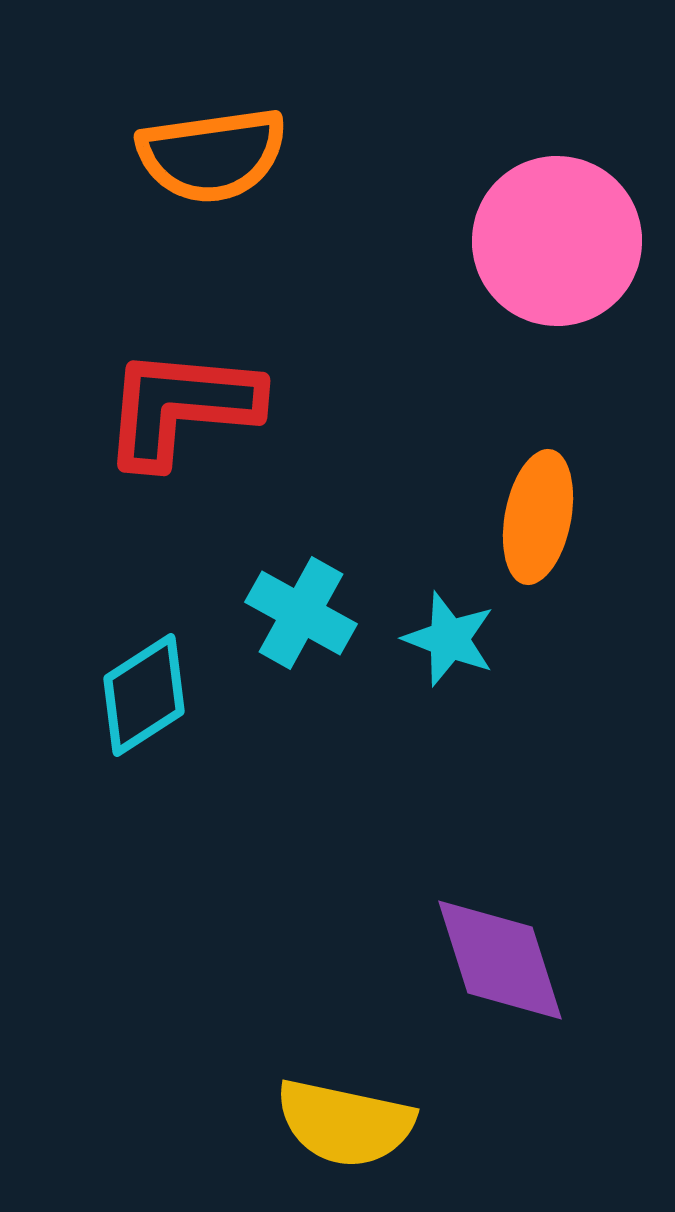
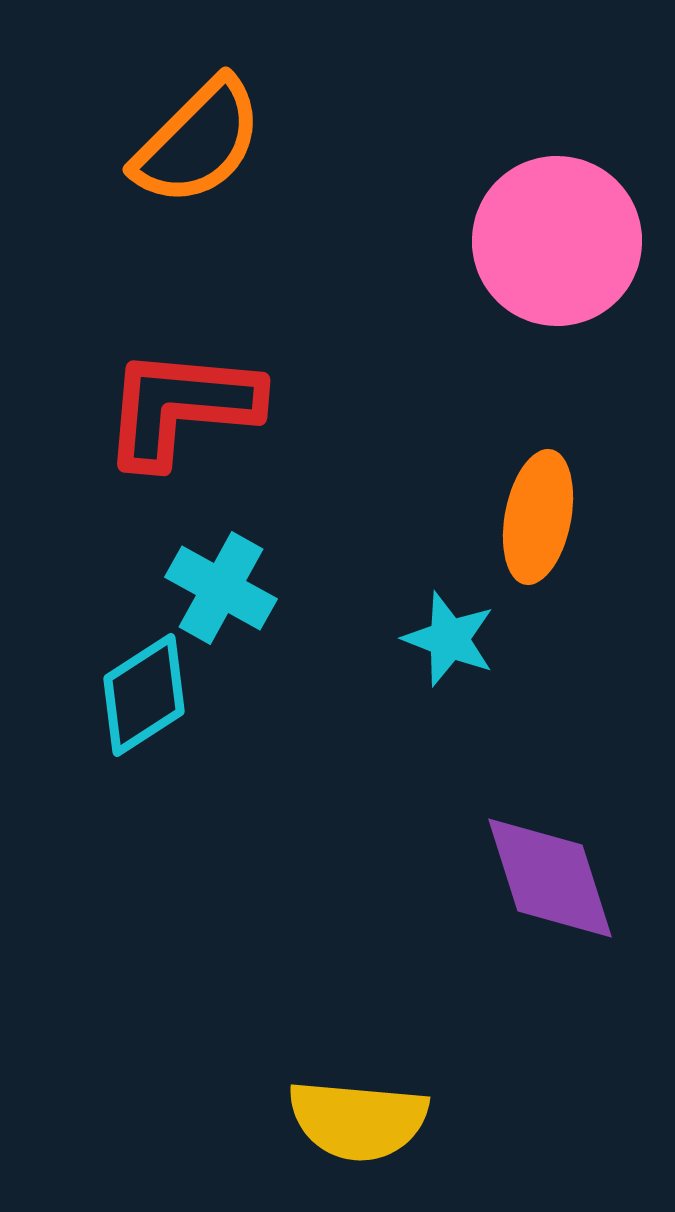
orange semicircle: moved 14 px left, 13 px up; rotated 37 degrees counterclockwise
cyan cross: moved 80 px left, 25 px up
purple diamond: moved 50 px right, 82 px up
yellow semicircle: moved 13 px right, 3 px up; rotated 7 degrees counterclockwise
